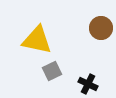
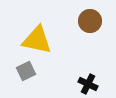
brown circle: moved 11 px left, 7 px up
gray square: moved 26 px left
